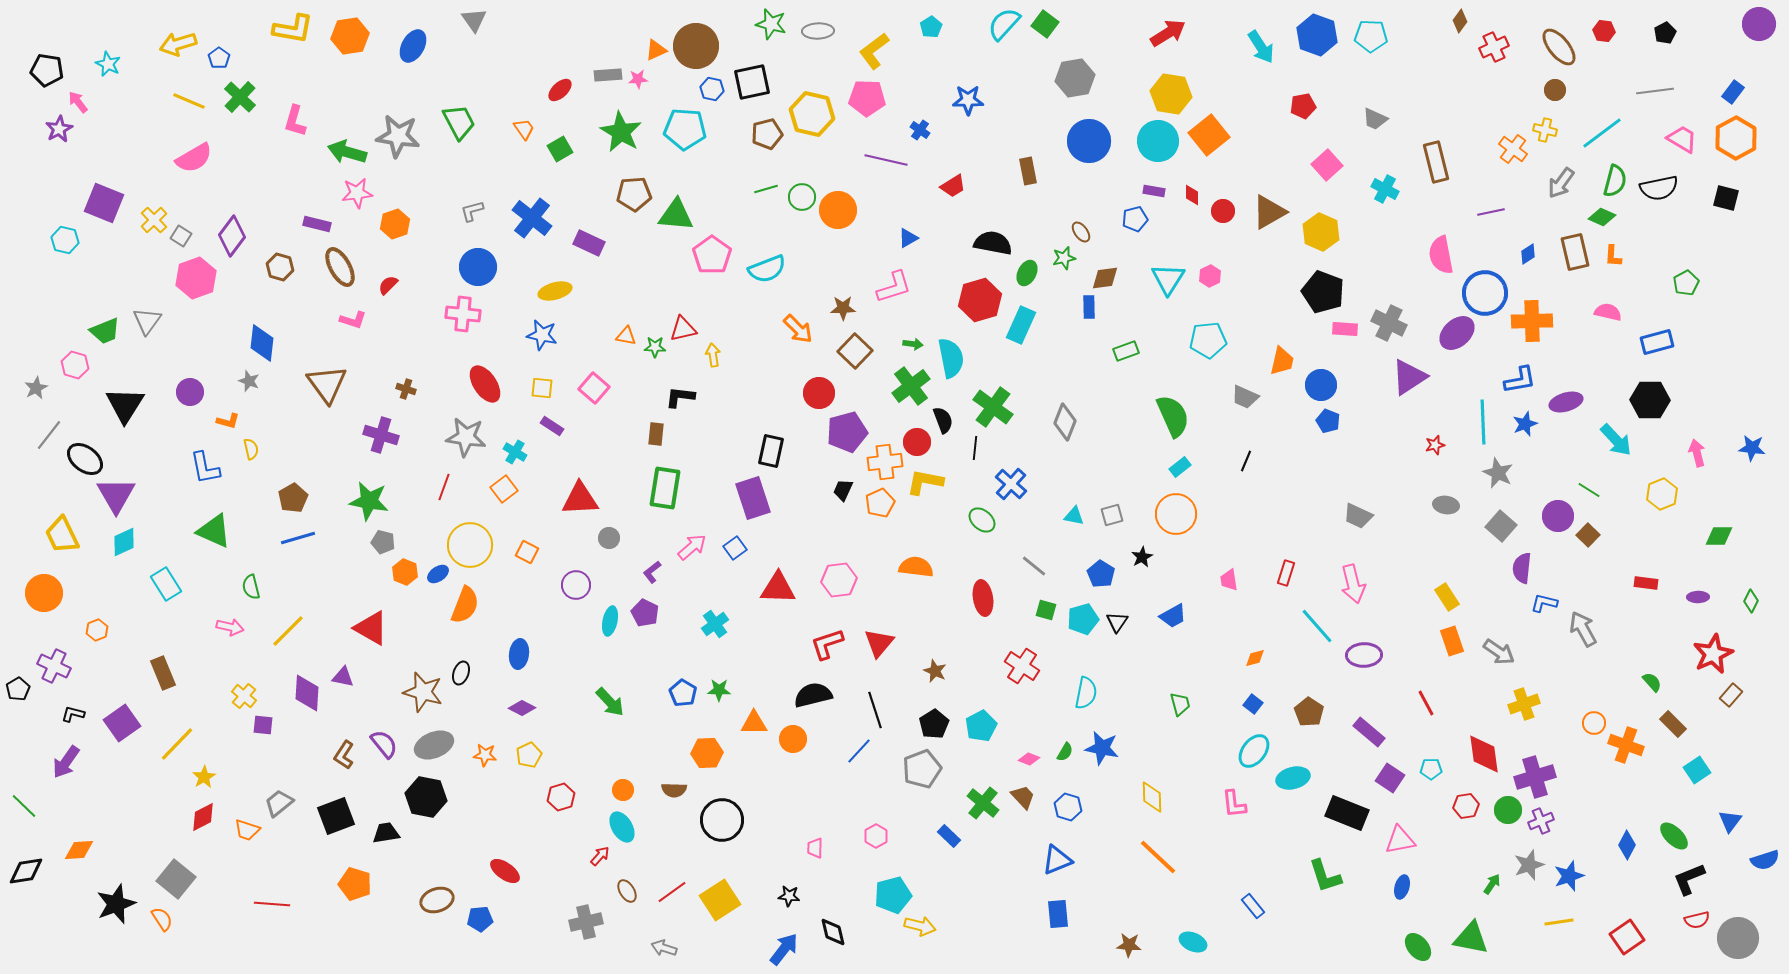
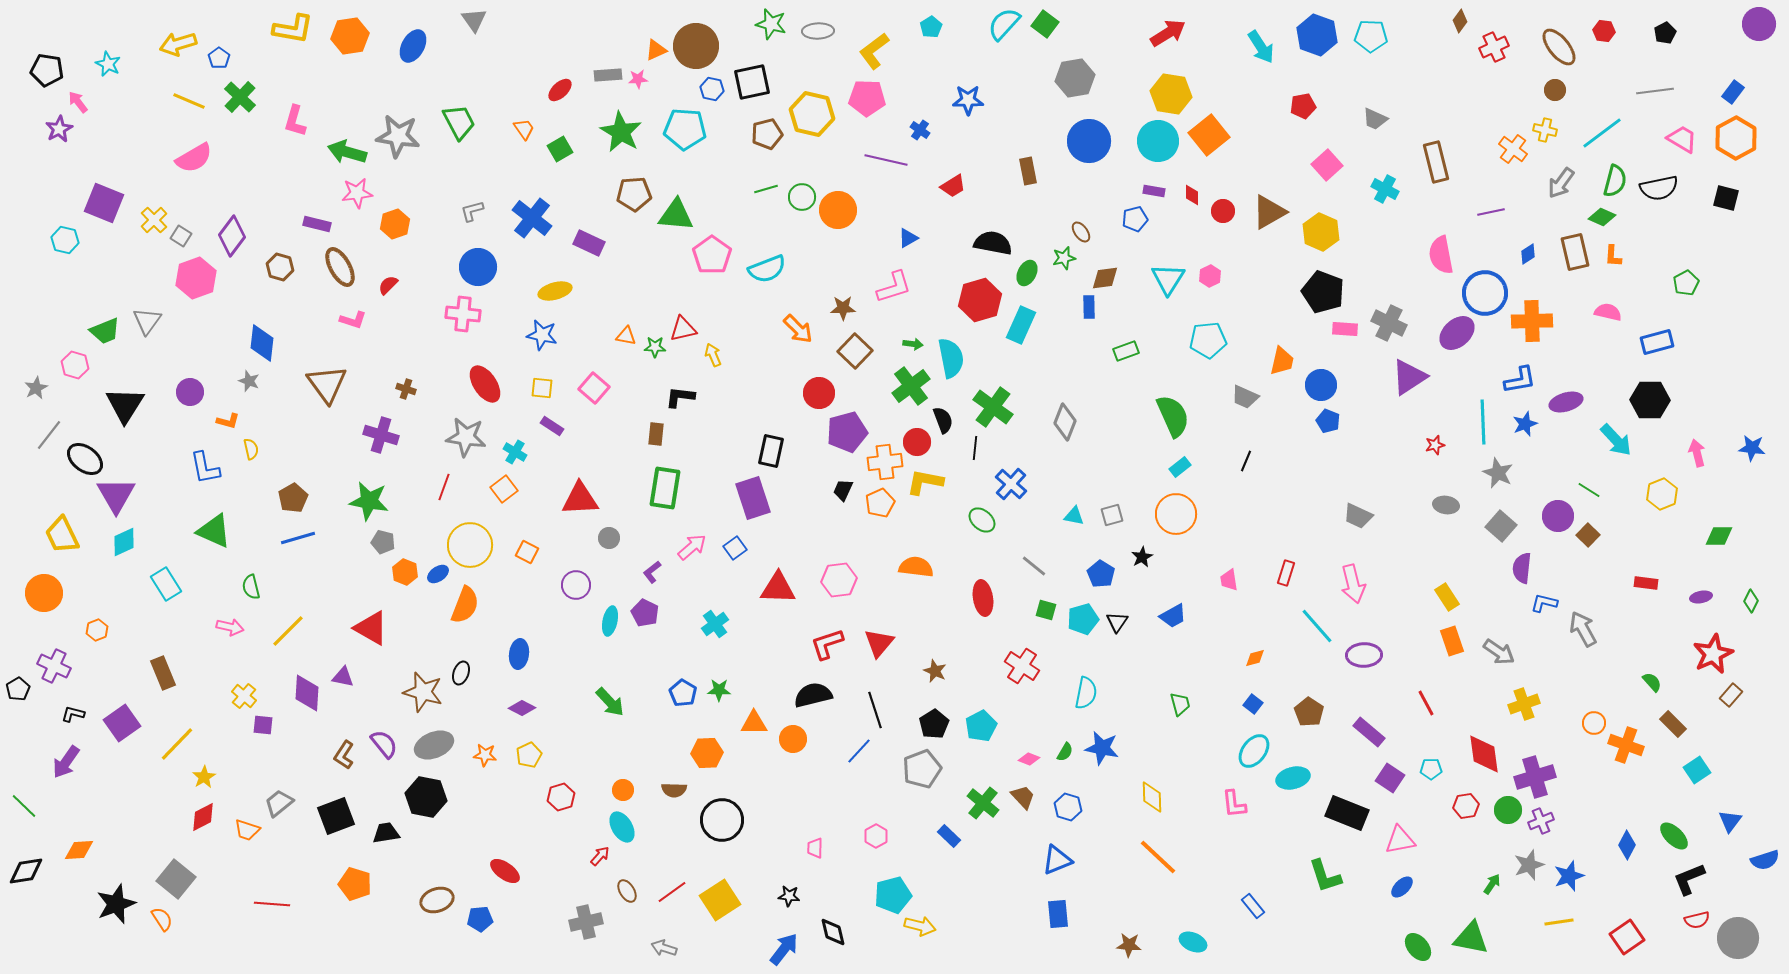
yellow arrow at (713, 355): rotated 15 degrees counterclockwise
purple ellipse at (1698, 597): moved 3 px right; rotated 10 degrees counterclockwise
blue ellipse at (1402, 887): rotated 30 degrees clockwise
